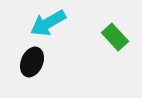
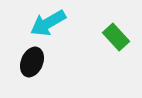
green rectangle: moved 1 px right
